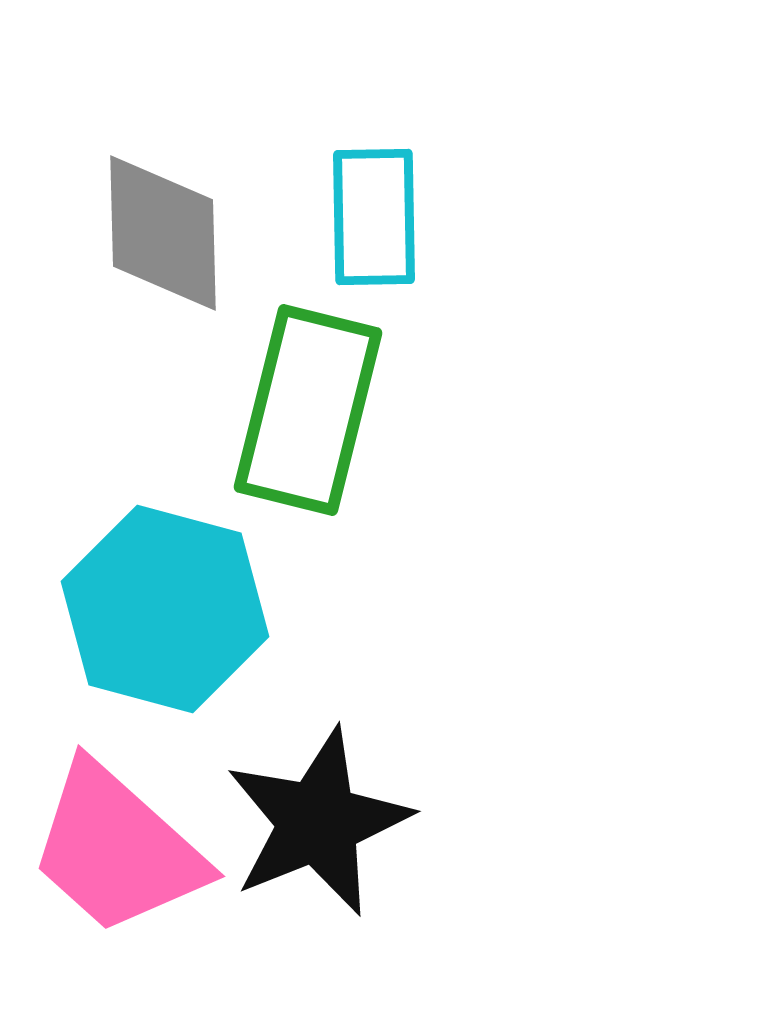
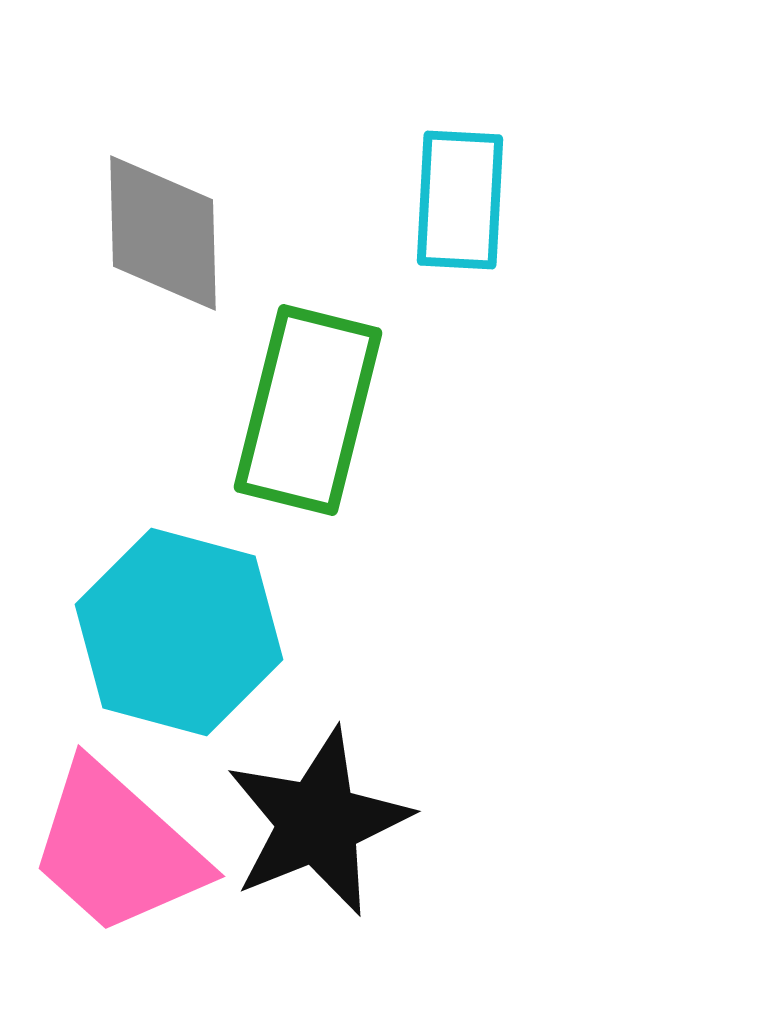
cyan rectangle: moved 86 px right, 17 px up; rotated 4 degrees clockwise
cyan hexagon: moved 14 px right, 23 px down
